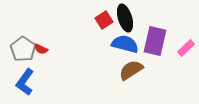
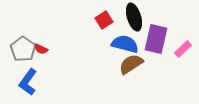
black ellipse: moved 9 px right, 1 px up
purple rectangle: moved 1 px right, 2 px up
pink rectangle: moved 3 px left, 1 px down
brown semicircle: moved 6 px up
blue L-shape: moved 3 px right
